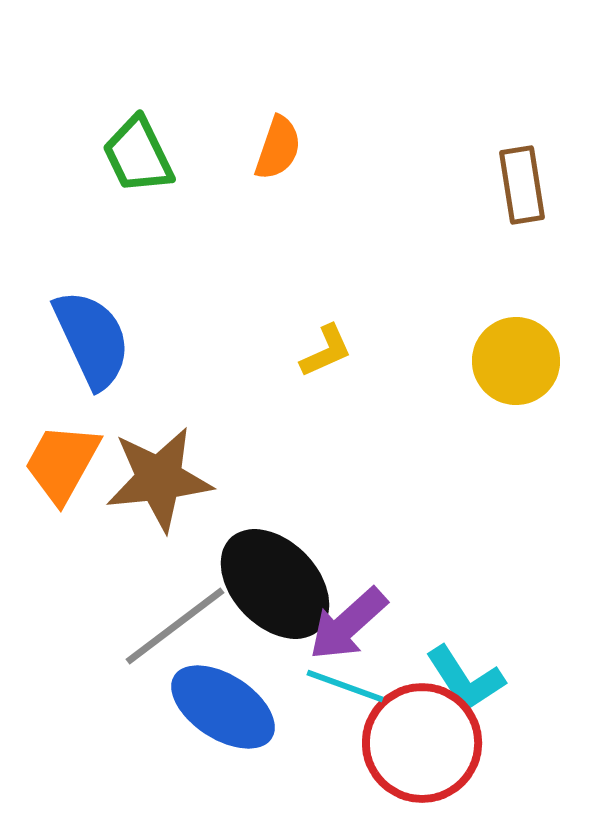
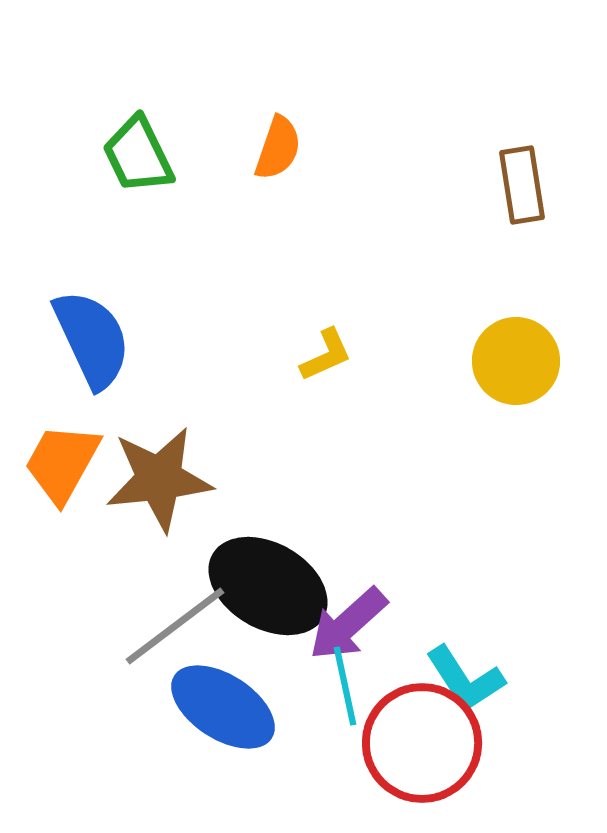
yellow L-shape: moved 4 px down
black ellipse: moved 7 px left, 2 px down; rotated 16 degrees counterclockwise
cyan line: rotated 58 degrees clockwise
